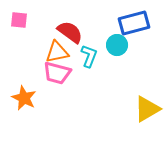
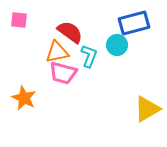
pink trapezoid: moved 6 px right
